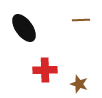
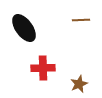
red cross: moved 2 px left, 2 px up
brown star: rotated 30 degrees clockwise
